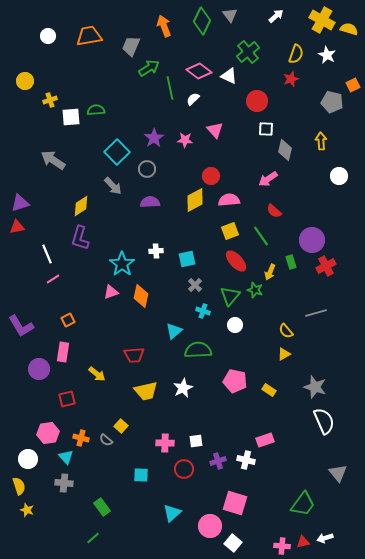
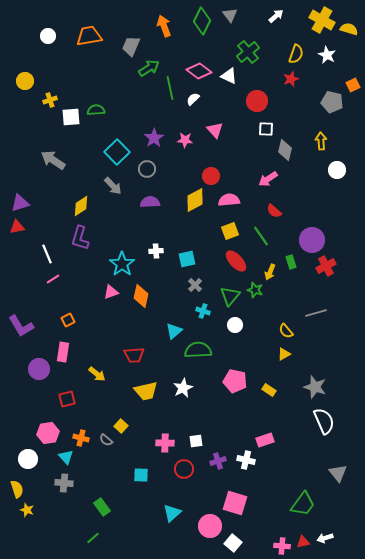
white circle at (339, 176): moved 2 px left, 6 px up
yellow semicircle at (19, 486): moved 2 px left, 3 px down
